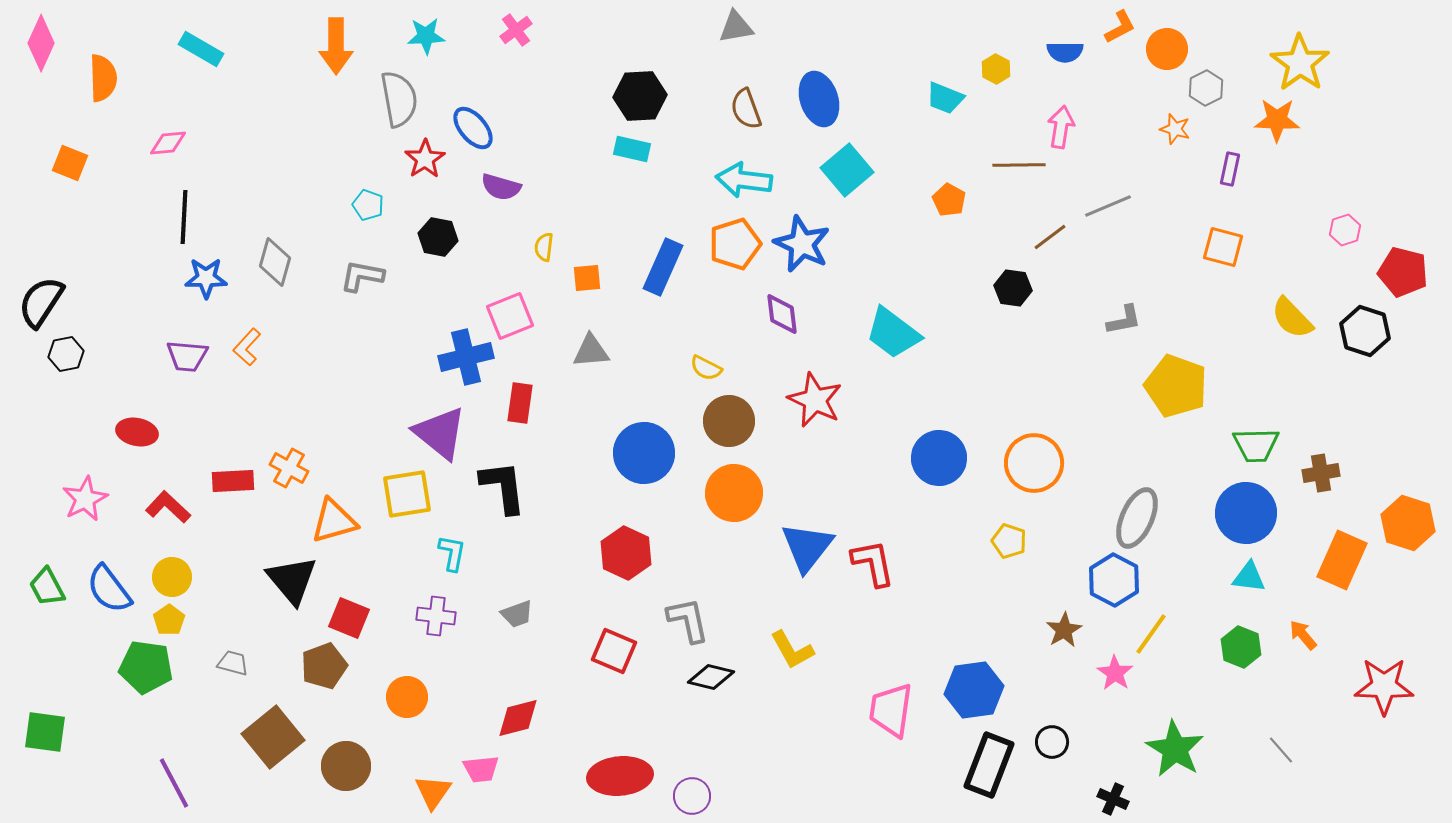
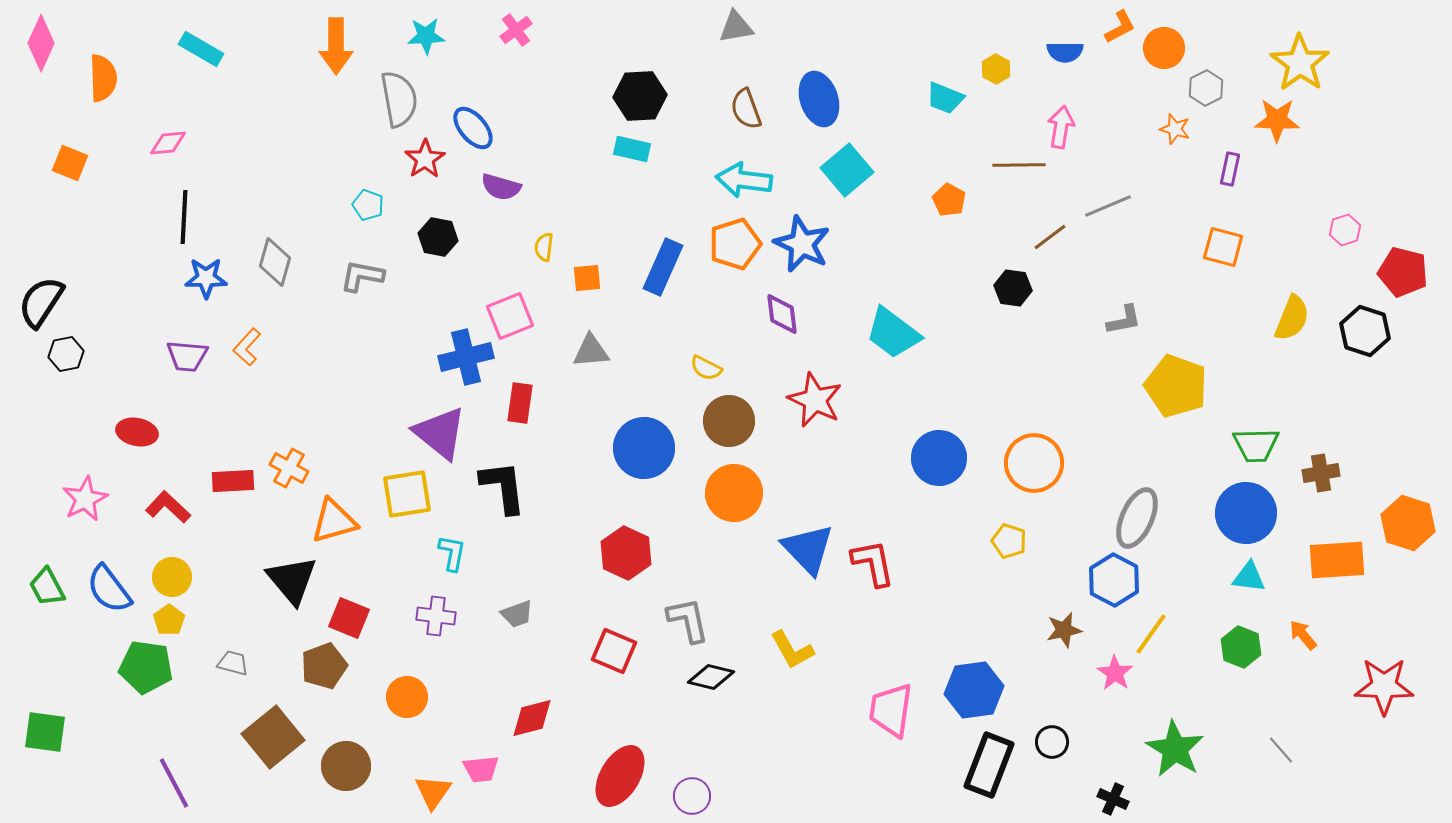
orange circle at (1167, 49): moved 3 px left, 1 px up
yellow semicircle at (1292, 318): rotated 114 degrees counterclockwise
blue circle at (644, 453): moved 5 px up
blue triangle at (807, 547): moved 1 px right, 2 px down; rotated 22 degrees counterclockwise
orange rectangle at (1342, 560): moved 5 px left; rotated 62 degrees clockwise
brown star at (1064, 630): rotated 18 degrees clockwise
red diamond at (518, 718): moved 14 px right
red ellipse at (620, 776): rotated 54 degrees counterclockwise
